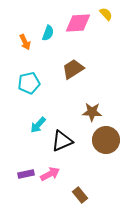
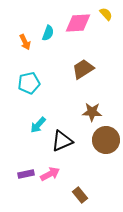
brown trapezoid: moved 10 px right
